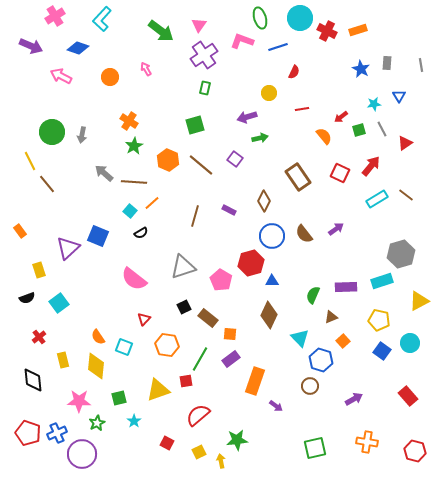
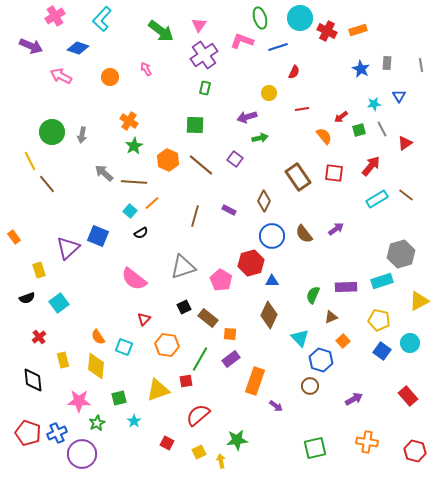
green square at (195, 125): rotated 18 degrees clockwise
red square at (340, 173): moved 6 px left; rotated 18 degrees counterclockwise
orange rectangle at (20, 231): moved 6 px left, 6 px down
